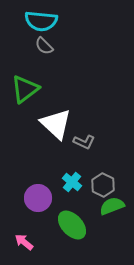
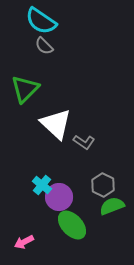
cyan semicircle: rotated 28 degrees clockwise
green triangle: rotated 8 degrees counterclockwise
gray L-shape: rotated 10 degrees clockwise
cyan cross: moved 30 px left, 3 px down
purple circle: moved 21 px right, 1 px up
pink arrow: rotated 66 degrees counterclockwise
